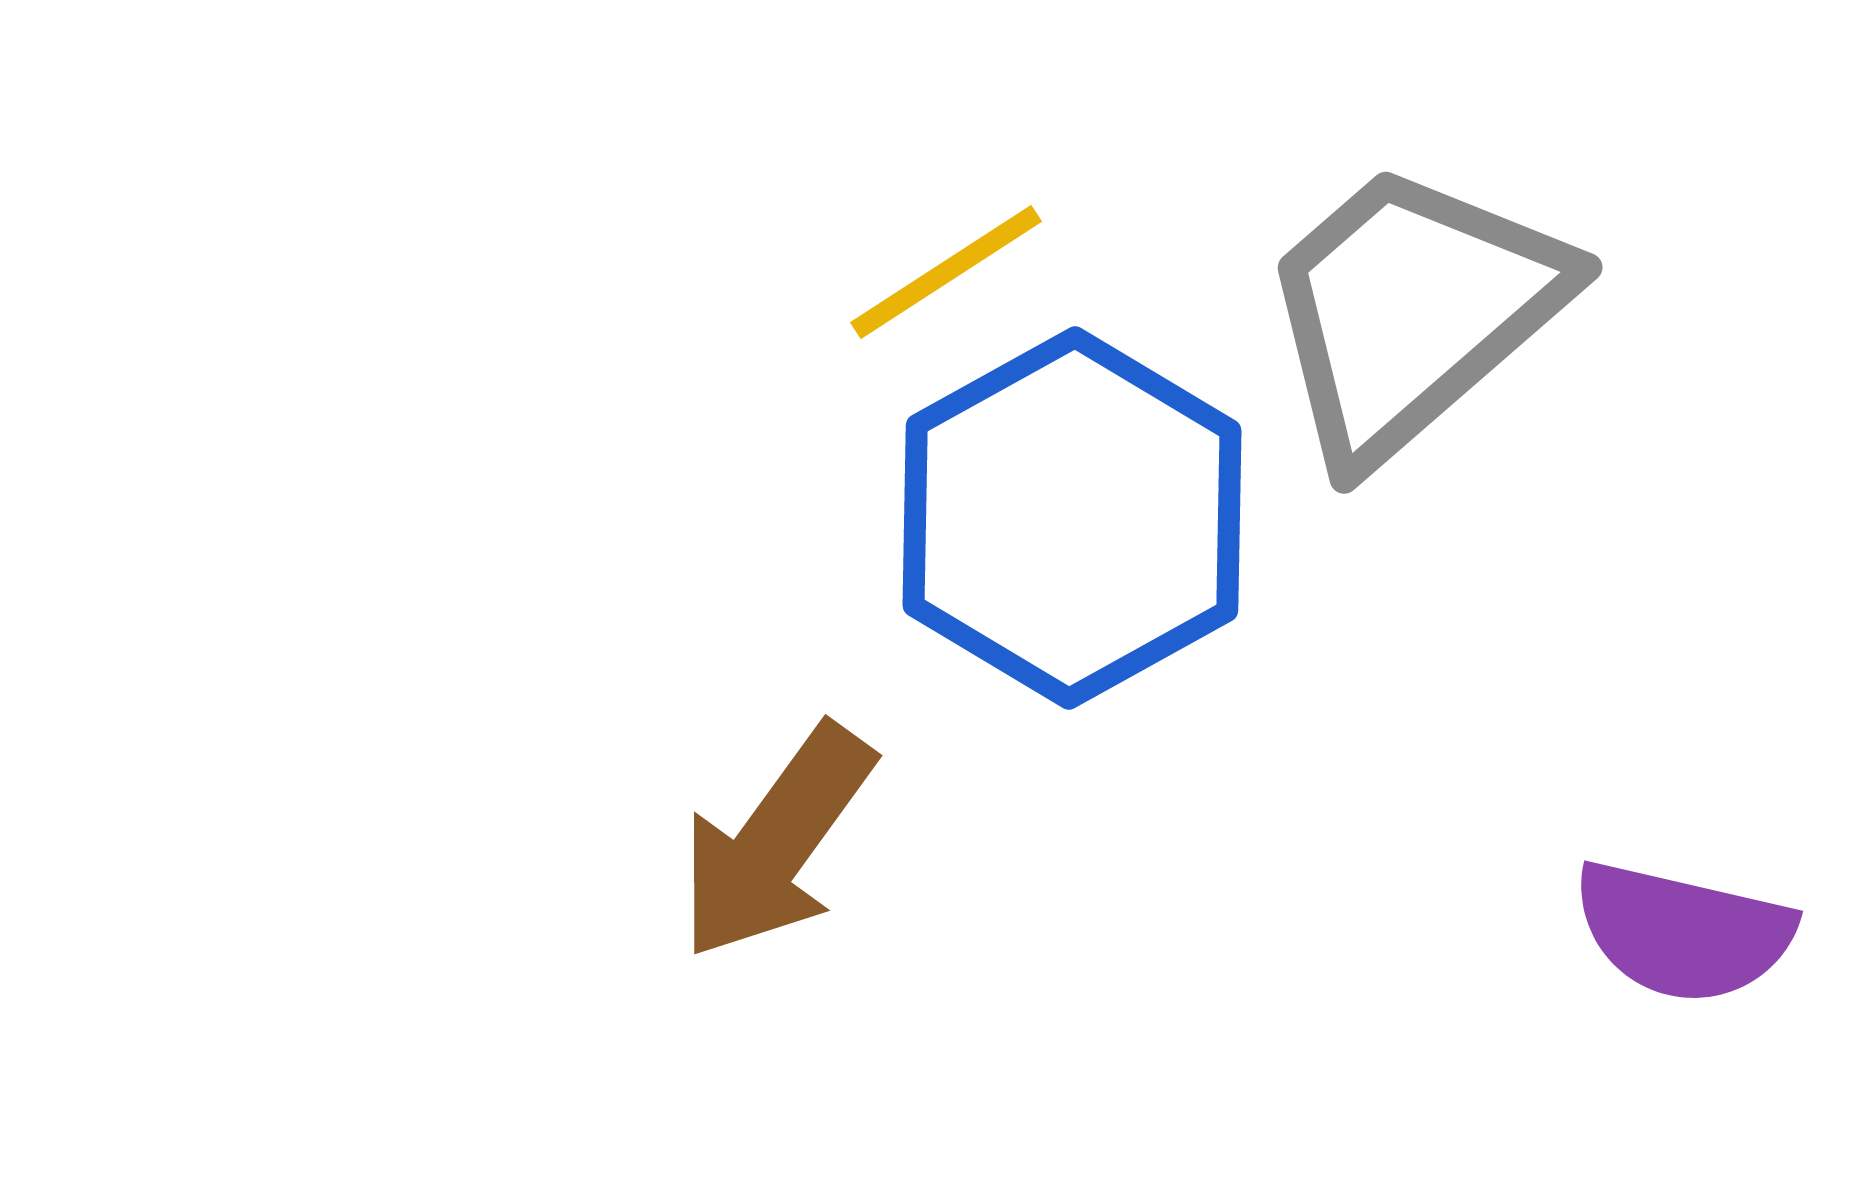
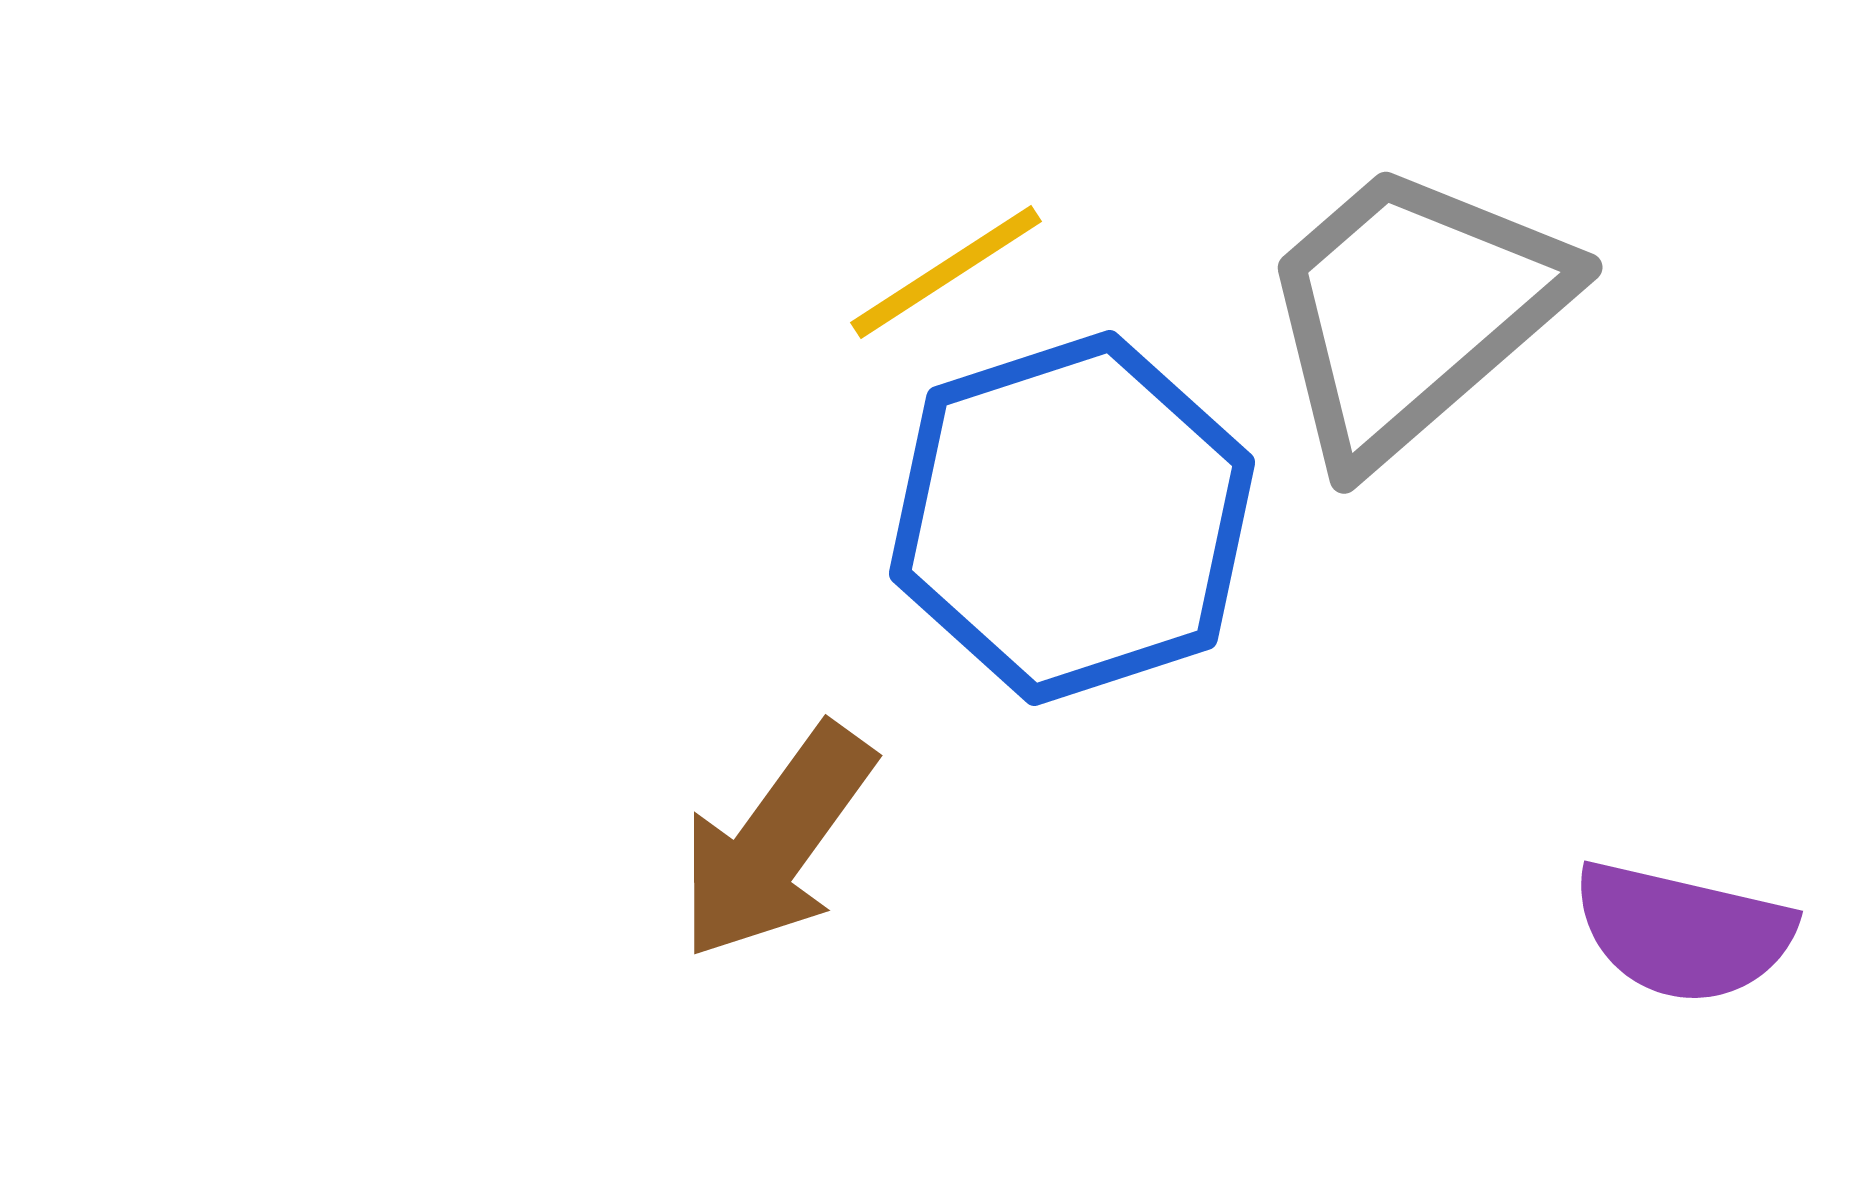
blue hexagon: rotated 11 degrees clockwise
